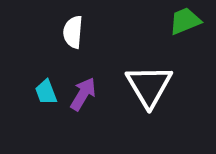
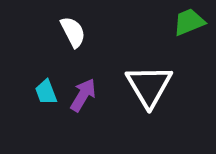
green trapezoid: moved 4 px right, 1 px down
white semicircle: rotated 148 degrees clockwise
purple arrow: moved 1 px down
